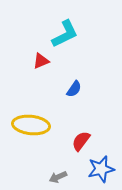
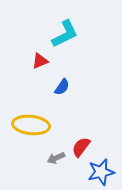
red triangle: moved 1 px left
blue semicircle: moved 12 px left, 2 px up
red semicircle: moved 6 px down
blue star: moved 3 px down
gray arrow: moved 2 px left, 19 px up
